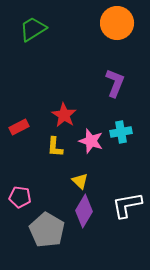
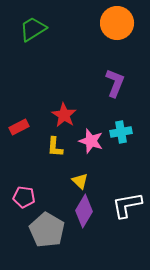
pink pentagon: moved 4 px right
